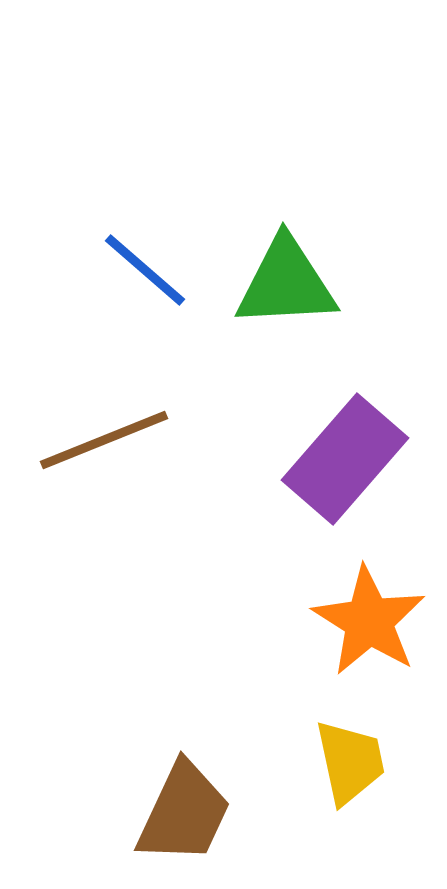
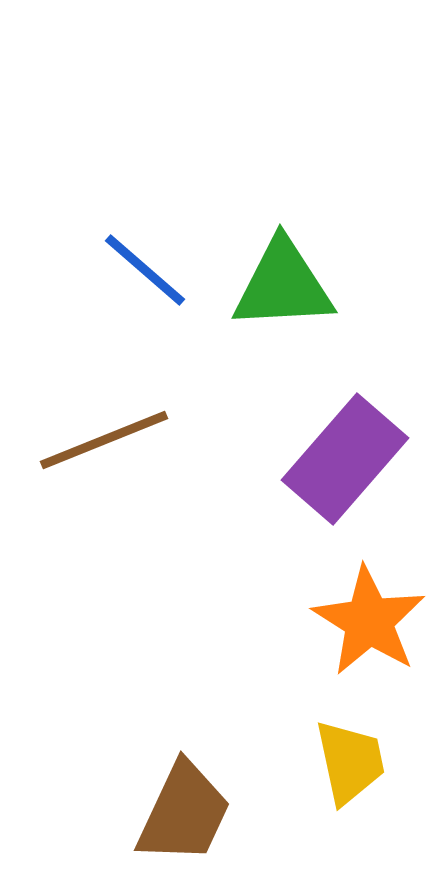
green triangle: moved 3 px left, 2 px down
